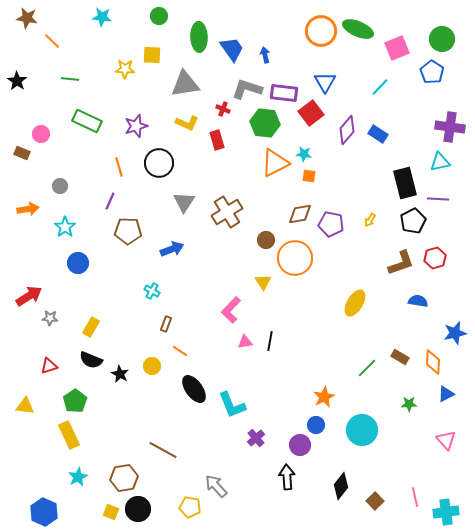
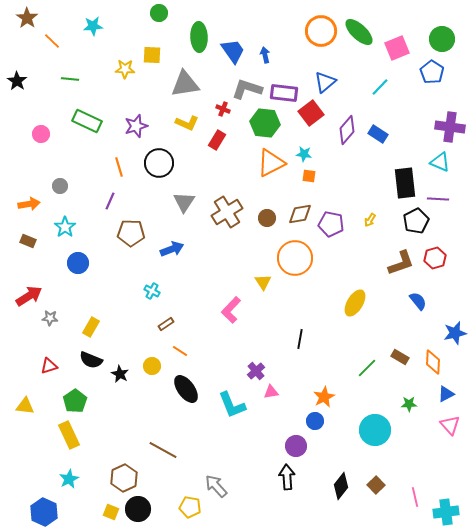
green circle at (159, 16): moved 3 px up
cyan star at (102, 17): moved 9 px left, 9 px down; rotated 12 degrees counterclockwise
brown star at (27, 18): rotated 25 degrees clockwise
green ellipse at (358, 29): moved 1 px right, 3 px down; rotated 20 degrees clockwise
blue trapezoid at (232, 49): moved 1 px right, 2 px down
blue triangle at (325, 82): rotated 20 degrees clockwise
red rectangle at (217, 140): rotated 48 degrees clockwise
brown rectangle at (22, 153): moved 6 px right, 88 px down
cyan triangle at (440, 162): rotated 35 degrees clockwise
orange triangle at (275, 163): moved 4 px left
black rectangle at (405, 183): rotated 8 degrees clockwise
orange arrow at (28, 209): moved 1 px right, 5 px up
black pentagon at (413, 221): moved 3 px right
brown pentagon at (128, 231): moved 3 px right, 2 px down
brown circle at (266, 240): moved 1 px right, 22 px up
blue semicircle at (418, 301): rotated 42 degrees clockwise
brown rectangle at (166, 324): rotated 35 degrees clockwise
black line at (270, 341): moved 30 px right, 2 px up
pink triangle at (245, 342): moved 26 px right, 50 px down
black ellipse at (194, 389): moved 8 px left
blue circle at (316, 425): moved 1 px left, 4 px up
cyan circle at (362, 430): moved 13 px right
purple cross at (256, 438): moved 67 px up
pink triangle at (446, 440): moved 4 px right, 15 px up
purple circle at (300, 445): moved 4 px left, 1 px down
cyan star at (78, 477): moved 9 px left, 2 px down
brown hexagon at (124, 478): rotated 16 degrees counterclockwise
brown square at (375, 501): moved 1 px right, 16 px up
